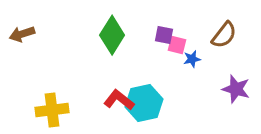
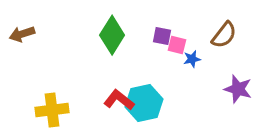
purple square: moved 2 px left, 1 px down
purple star: moved 2 px right
